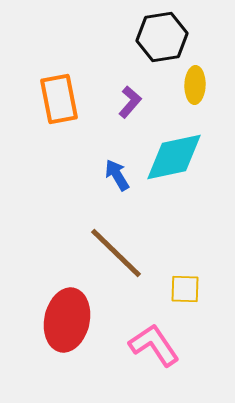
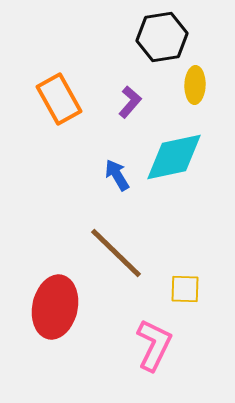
orange rectangle: rotated 18 degrees counterclockwise
red ellipse: moved 12 px left, 13 px up
pink L-shape: rotated 60 degrees clockwise
